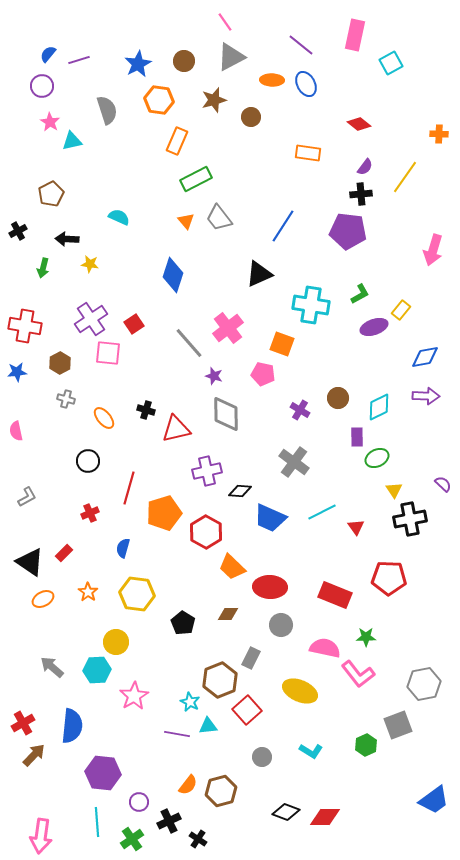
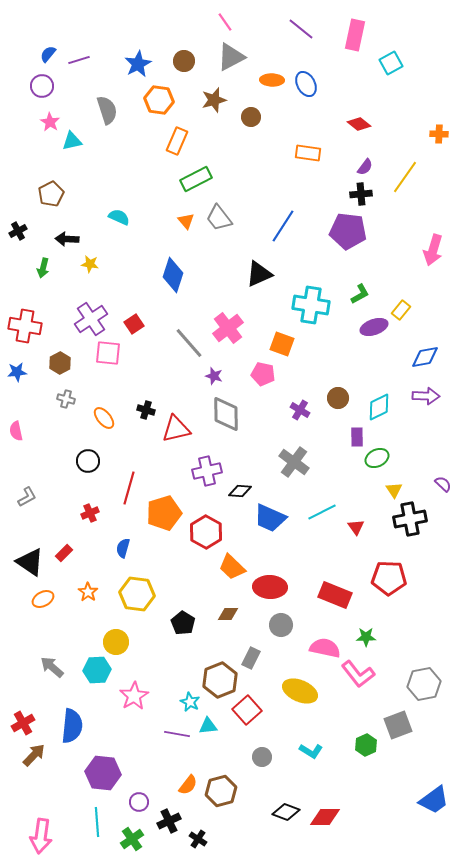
purple line at (301, 45): moved 16 px up
